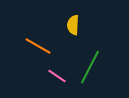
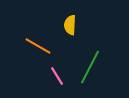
yellow semicircle: moved 3 px left
pink line: rotated 24 degrees clockwise
